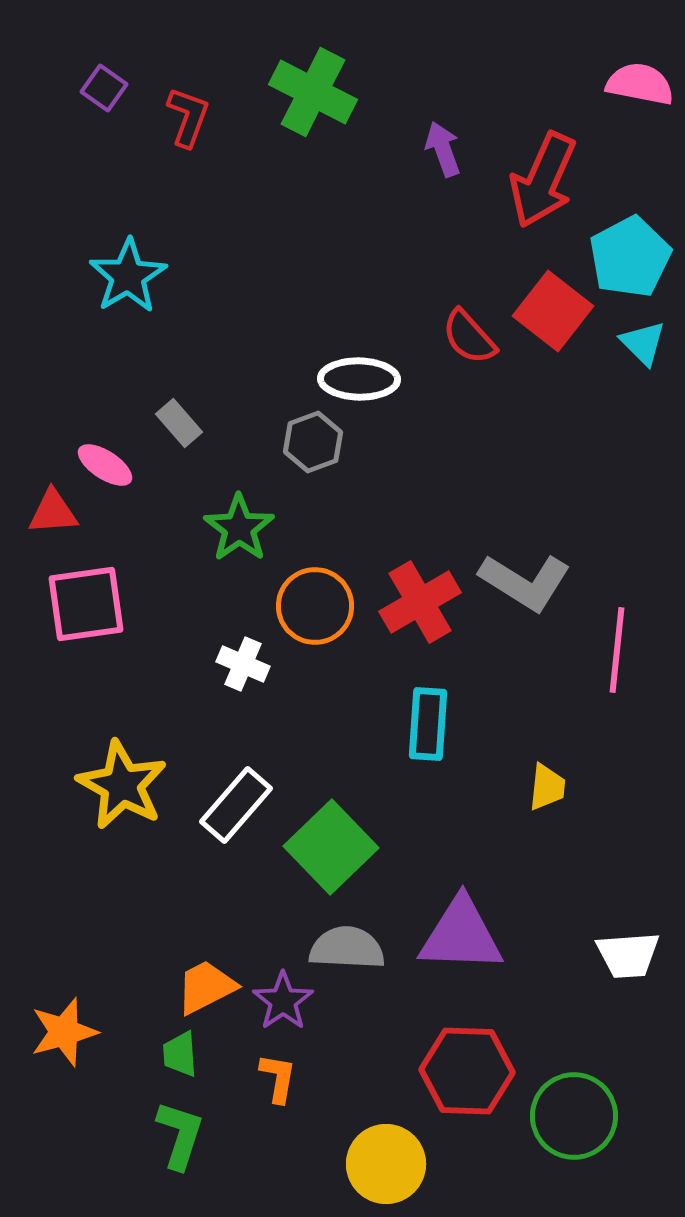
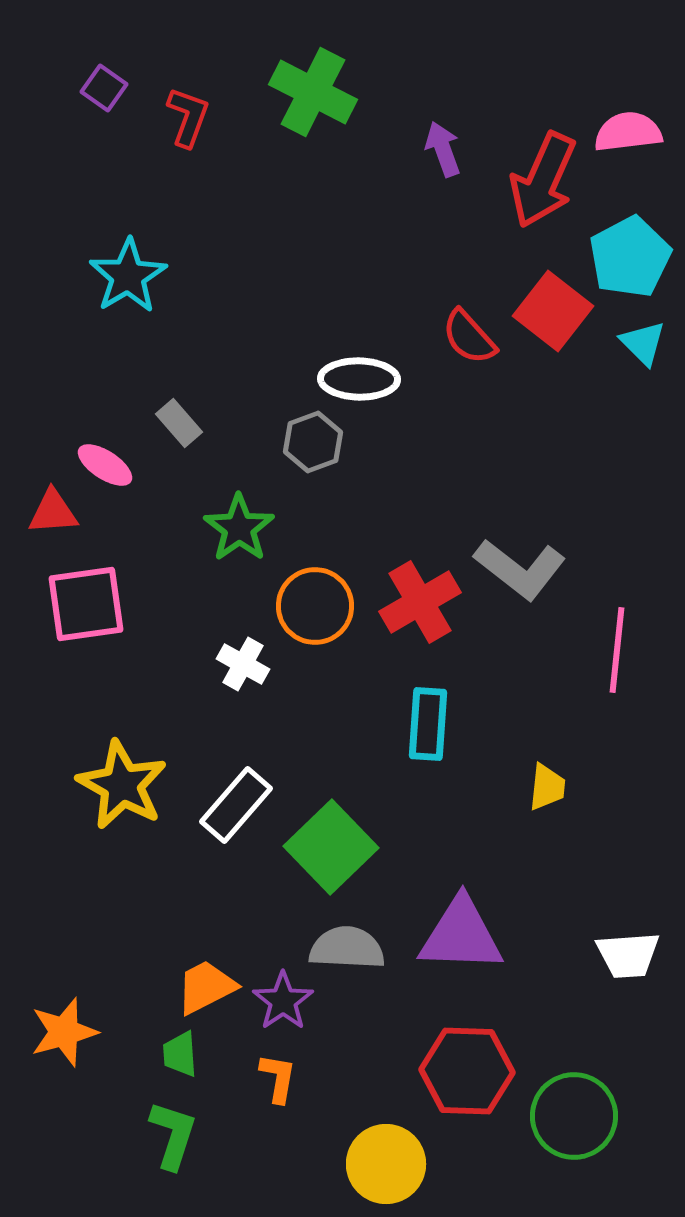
pink semicircle: moved 12 px left, 48 px down; rotated 18 degrees counterclockwise
gray L-shape: moved 5 px left, 13 px up; rotated 6 degrees clockwise
white cross: rotated 6 degrees clockwise
green L-shape: moved 7 px left
